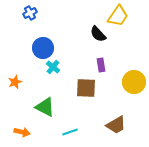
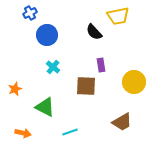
yellow trapezoid: rotated 45 degrees clockwise
black semicircle: moved 4 px left, 2 px up
blue circle: moved 4 px right, 13 px up
orange star: moved 7 px down
brown square: moved 2 px up
brown trapezoid: moved 6 px right, 3 px up
orange arrow: moved 1 px right, 1 px down
